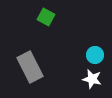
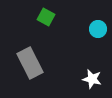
cyan circle: moved 3 px right, 26 px up
gray rectangle: moved 4 px up
